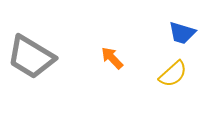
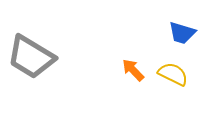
orange arrow: moved 21 px right, 12 px down
yellow semicircle: rotated 112 degrees counterclockwise
